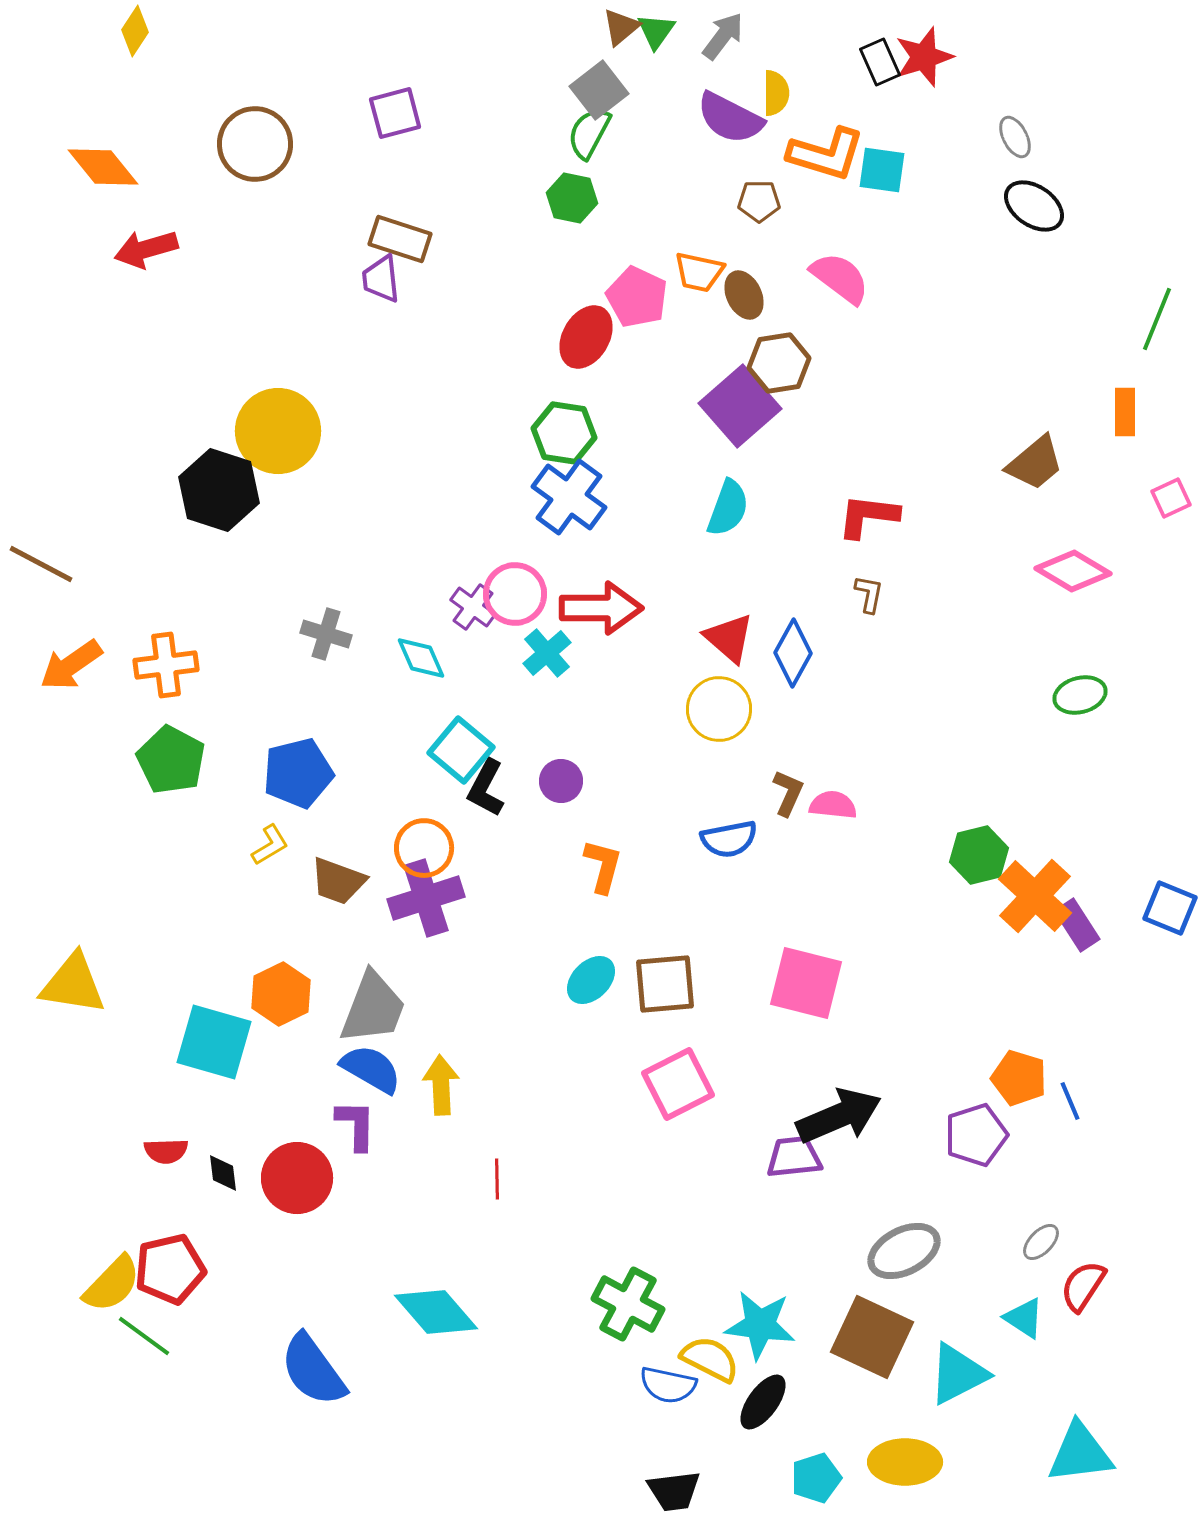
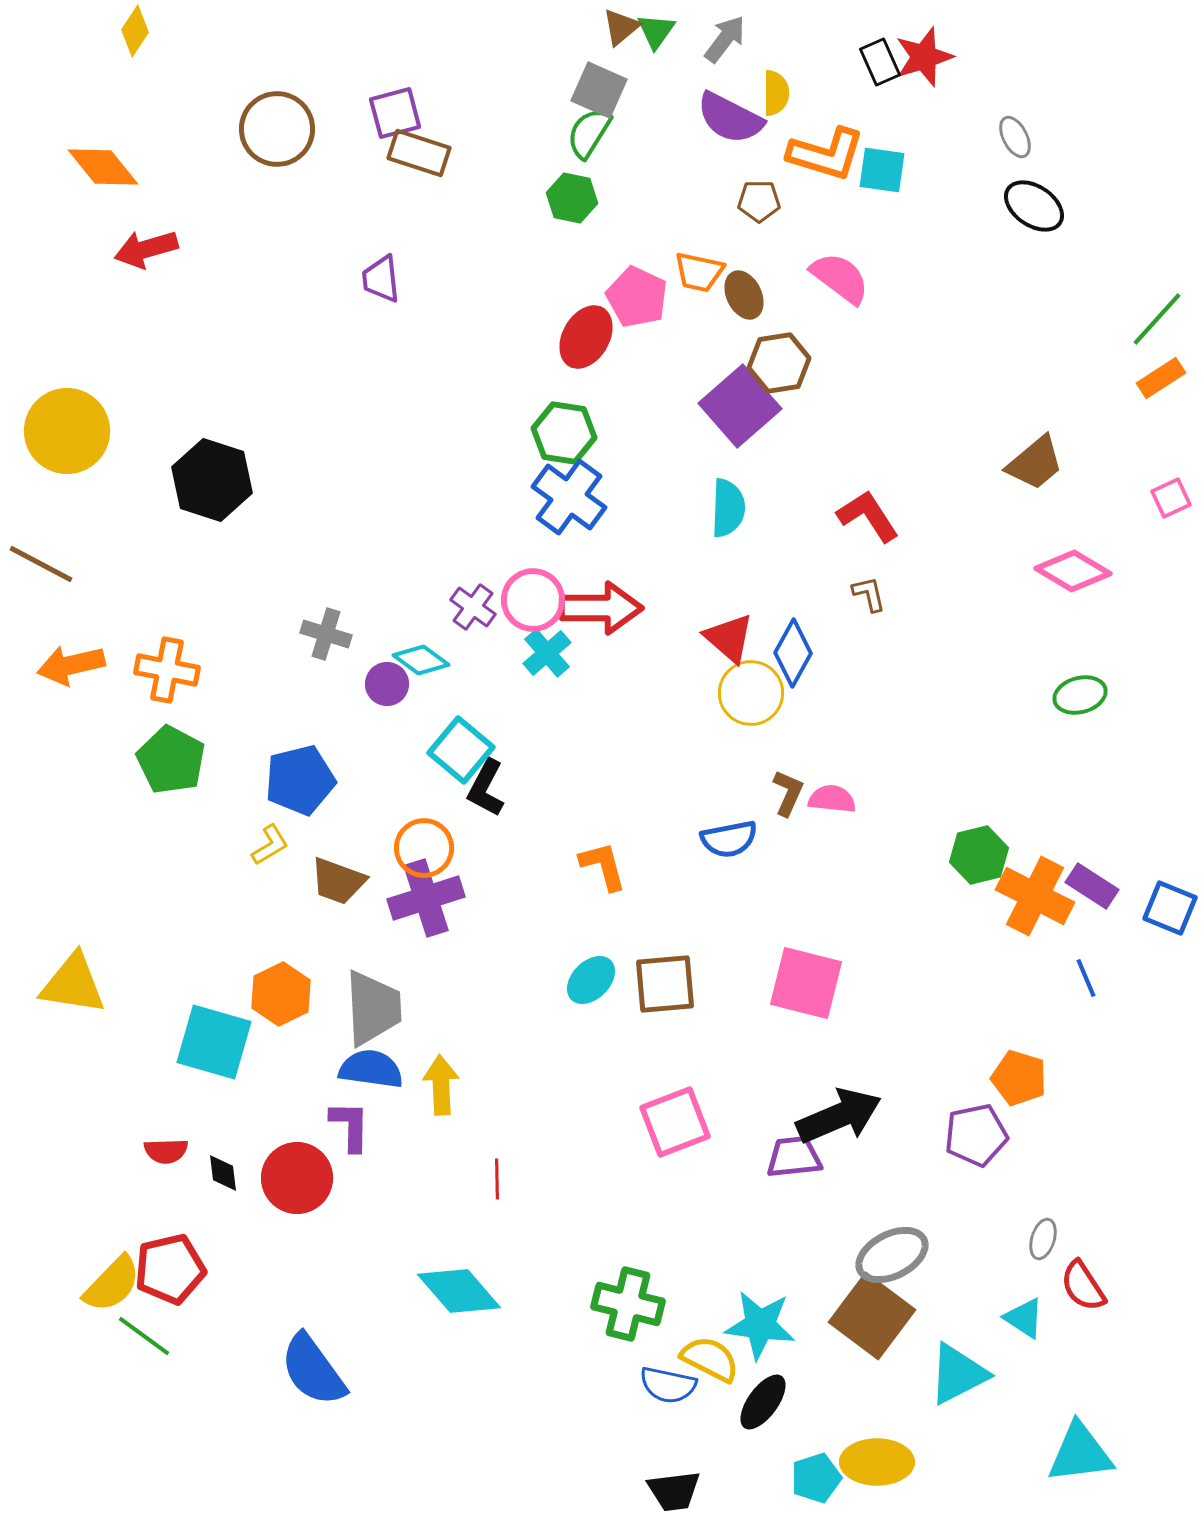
gray arrow at (723, 36): moved 2 px right, 3 px down
gray square at (599, 90): rotated 28 degrees counterclockwise
green semicircle at (589, 133): rotated 4 degrees clockwise
brown circle at (255, 144): moved 22 px right, 15 px up
brown rectangle at (400, 239): moved 19 px right, 86 px up
green line at (1157, 319): rotated 20 degrees clockwise
orange rectangle at (1125, 412): moved 36 px right, 34 px up; rotated 57 degrees clockwise
yellow circle at (278, 431): moved 211 px left
black hexagon at (219, 490): moved 7 px left, 10 px up
cyan semicircle at (728, 508): rotated 18 degrees counterclockwise
red L-shape at (868, 516): rotated 50 degrees clockwise
pink circle at (515, 594): moved 18 px right, 6 px down
brown L-shape at (869, 594): rotated 24 degrees counterclockwise
cyan diamond at (421, 658): moved 2 px down; rotated 30 degrees counterclockwise
orange arrow at (71, 665): rotated 22 degrees clockwise
orange cross at (166, 665): moved 1 px right, 5 px down; rotated 18 degrees clockwise
yellow circle at (719, 709): moved 32 px right, 16 px up
blue pentagon at (298, 773): moved 2 px right, 7 px down
purple circle at (561, 781): moved 174 px left, 97 px up
pink semicircle at (833, 805): moved 1 px left, 6 px up
orange L-shape at (603, 866): rotated 30 degrees counterclockwise
orange cross at (1035, 896): rotated 16 degrees counterclockwise
purple rectangle at (1077, 925): moved 15 px right, 39 px up; rotated 24 degrees counterclockwise
gray trapezoid at (373, 1008): rotated 24 degrees counterclockwise
blue semicircle at (371, 1069): rotated 22 degrees counterclockwise
pink square at (678, 1084): moved 3 px left, 38 px down; rotated 6 degrees clockwise
blue line at (1070, 1101): moved 16 px right, 123 px up
purple L-shape at (356, 1125): moved 6 px left, 1 px down
purple pentagon at (976, 1135): rotated 6 degrees clockwise
gray ellipse at (1041, 1242): moved 2 px right, 3 px up; rotated 27 degrees counterclockwise
gray ellipse at (904, 1251): moved 12 px left, 4 px down
red semicircle at (1083, 1286): rotated 66 degrees counterclockwise
green cross at (628, 1304): rotated 14 degrees counterclockwise
cyan diamond at (436, 1312): moved 23 px right, 21 px up
brown square at (872, 1337): moved 21 px up; rotated 12 degrees clockwise
yellow ellipse at (905, 1462): moved 28 px left
